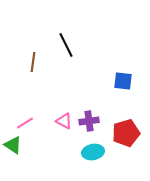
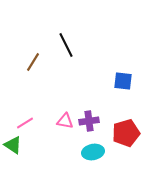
brown line: rotated 24 degrees clockwise
pink triangle: moved 1 px right; rotated 18 degrees counterclockwise
